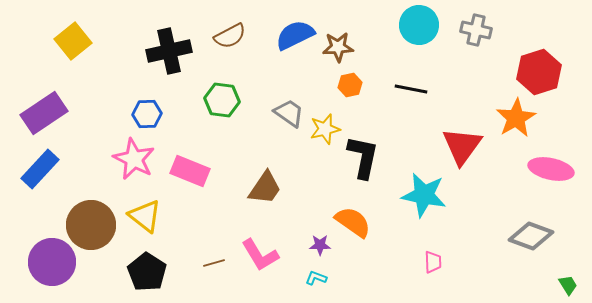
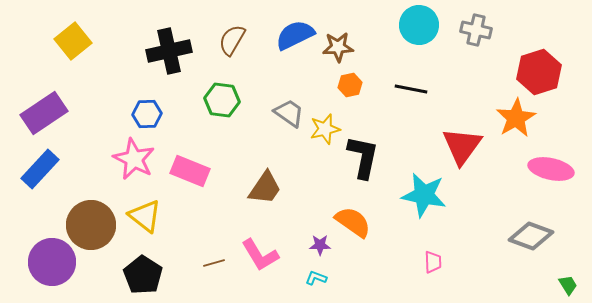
brown semicircle: moved 2 px right, 4 px down; rotated 148 degrees clockwise
black pentagon: moved 4 px left, 3 px down
